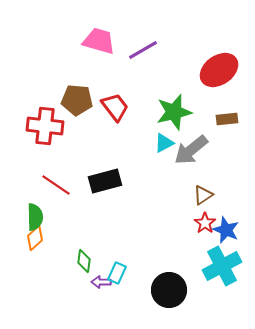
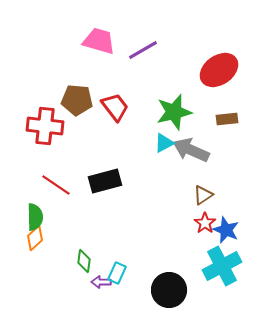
gray arrow: rotated 63 degrees clockwise
